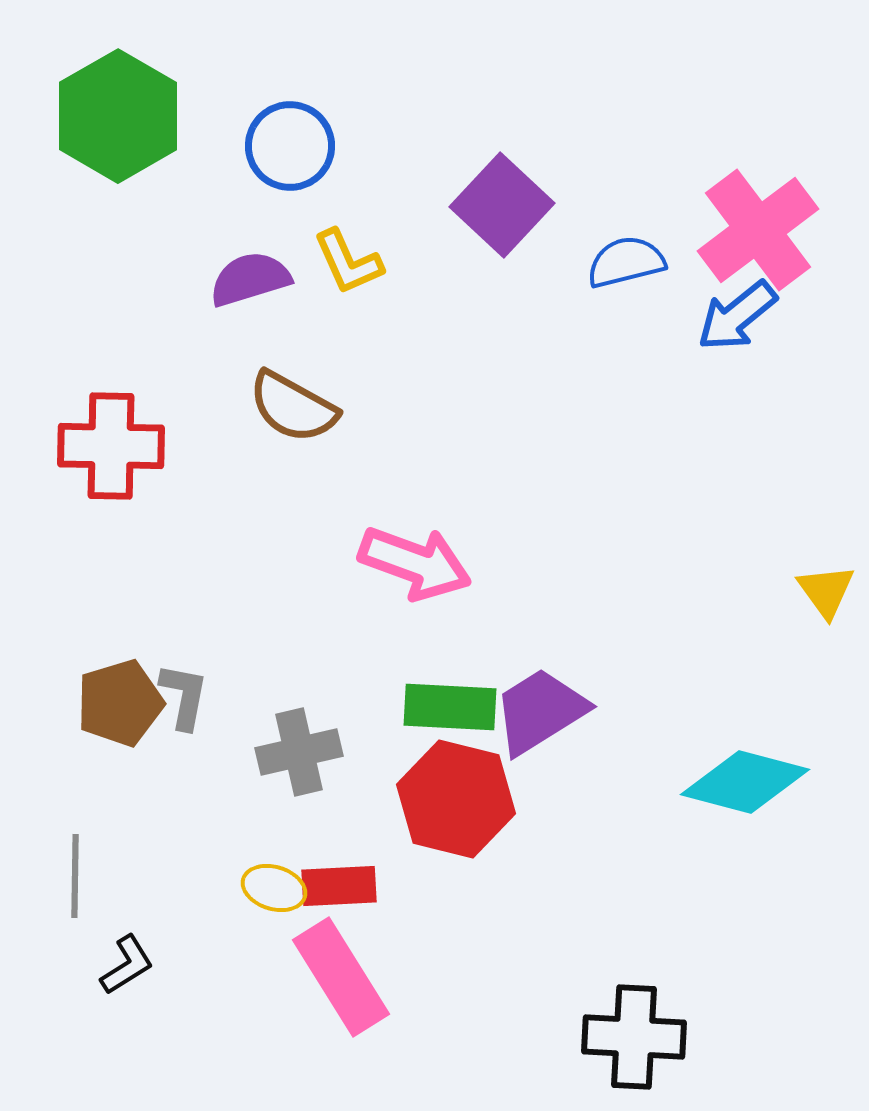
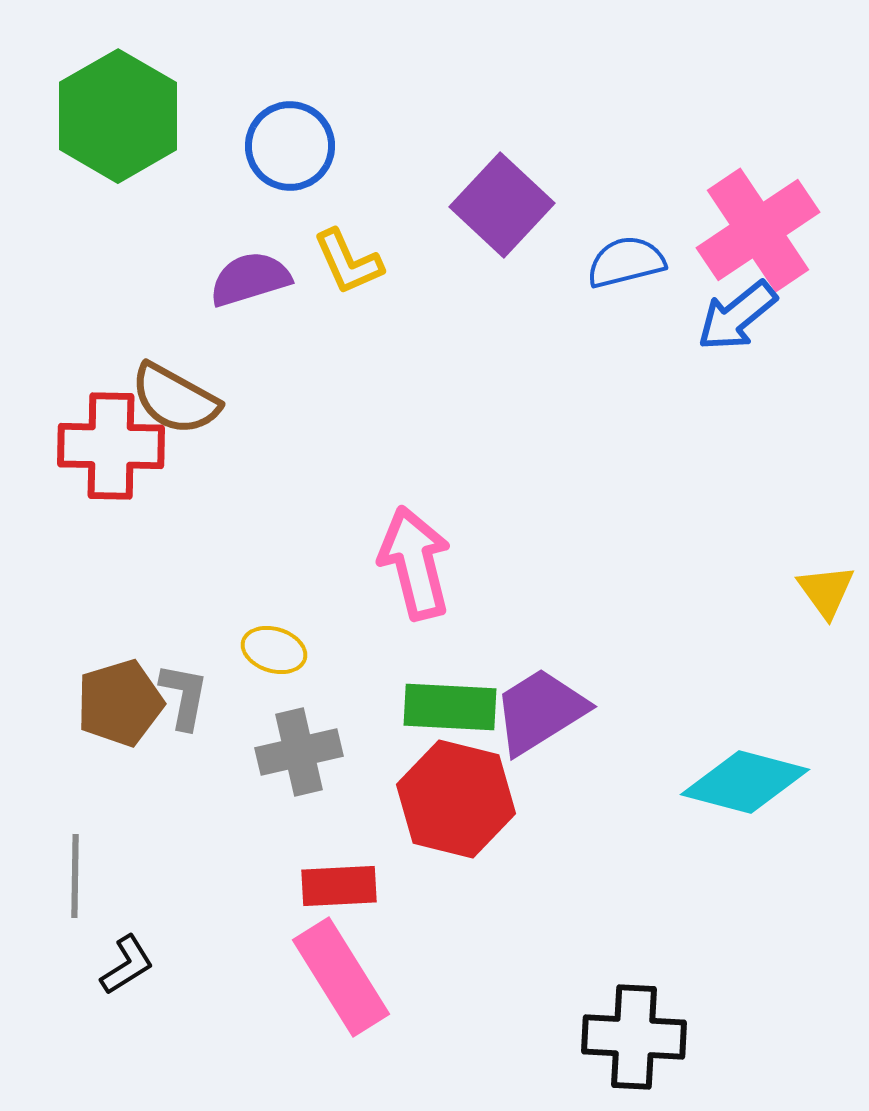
pink cross: rotated 3 degrees clockwise
brown semicircle: moved 118 px left, 8 px up
pink arrow: rotated 124 degrees counterclockwise
yellow ellipse: moved 238 px up
